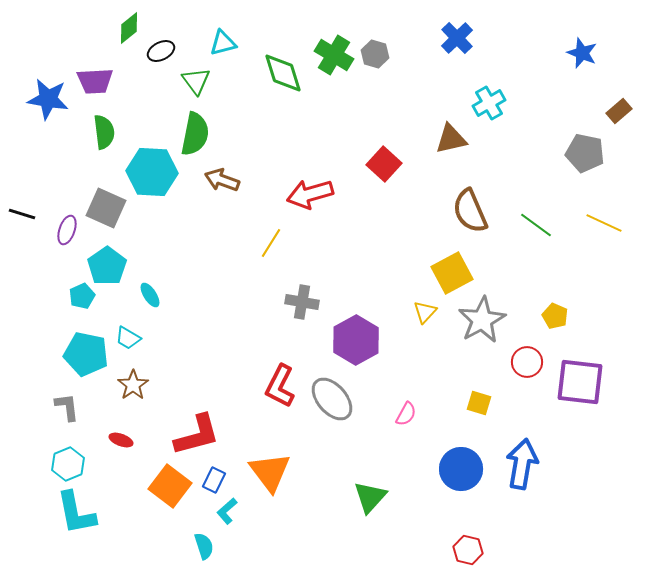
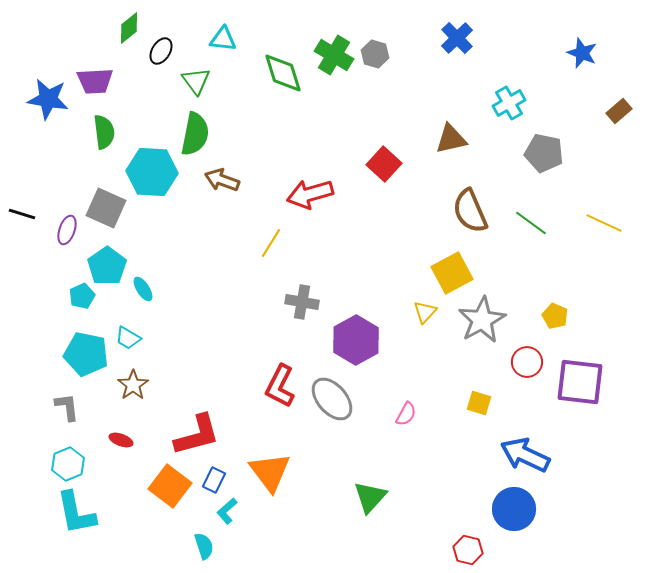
cyan triangle at (223, 43): moved 4 px up; rotated 20 degrees clockwise
black ellipse at (161, 51): rotated 32 degrees counterclockwise
cyan cross at (489, 103): moved 20 px right
gray pentagon at (585, 153): moved 41 px left
green line at (536, 225): moved 5 px left, 2 px up
cyan ellipse at (150, 295): moved 7 px left, 6 px up
blue arrow at (522, 464): moved 3 px right, 9 px up; rotated 75 degrees counterclockwise
blue circle at (461, 469): moved 53 px right, 40 px down
